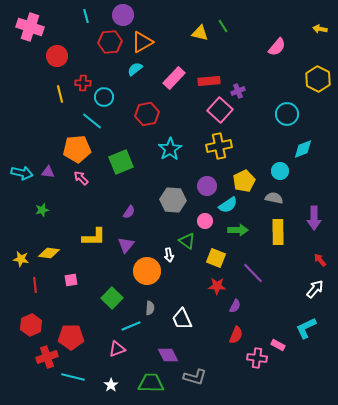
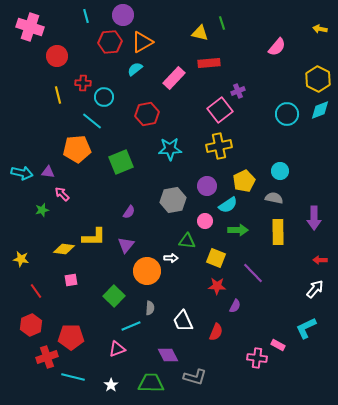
green line at (223, 26): moved 1 px left, 3 px up; rotated 16 degrees clockwise
red rectangle at (209, 81): moved 18 px up
yellow line at (60, 94): moved 2 px left, 1 px down
pink square at (220, 110): rotated 10 degrees clockwise
cyan star at (170, 149): rotated 30 degrees clockwise
cyan diamond at (303, 149): moved 17 px right, 39 px up
pink arrow at (81, 178): moved 19 px left, 16 px down
gray hexagon at (173, 200): rotated 15 degrees counterclockwise
green triangle at (187, 241): rotated 30 degrees counterclockwise
yellow diamond at (49, 253): moved 15 px right, 4 px up
white arrow at (169, 255): moved 2 px right, 3 px down; rotated 80 degrees counterclockwise
red arrow at (320, 260): rotated 48 degrees counterclockwise
red line at (35, 285): moved 1 px right, 6 px down; rotated 28 degrees counterclockwise
green square at (112, 298): moved 2 px right, 2 px up
white trapezoid at (182, 319): moved 1 px right, 2 px down
red semicircle at (236, 335): moved 20 px left, 3 px up
